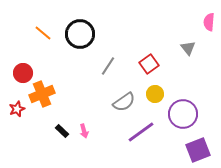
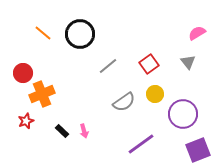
pink semicircle: moved 12 px left, 11 px down; rotated 54 degrees clockwise
gray triangle: moved 14 px down
gray line: rotated 18 degrees clockwise
red star: moved 9 px right, 12 px down
purple line: moved 12 px down
